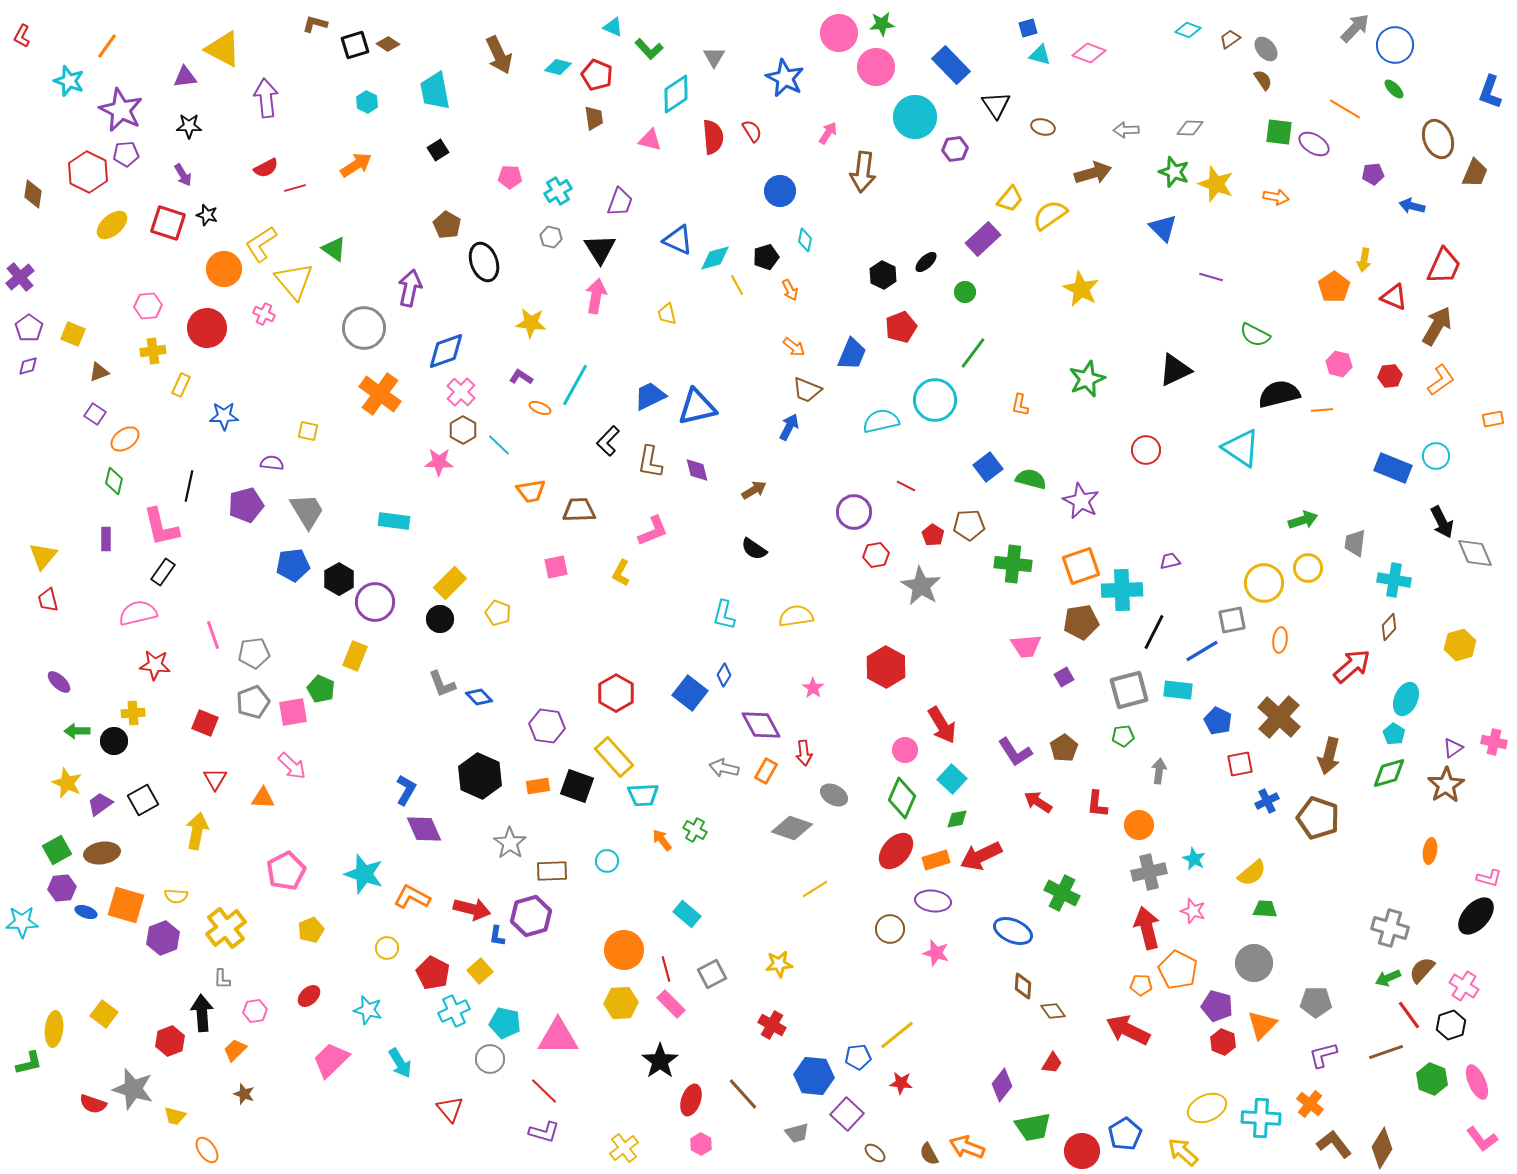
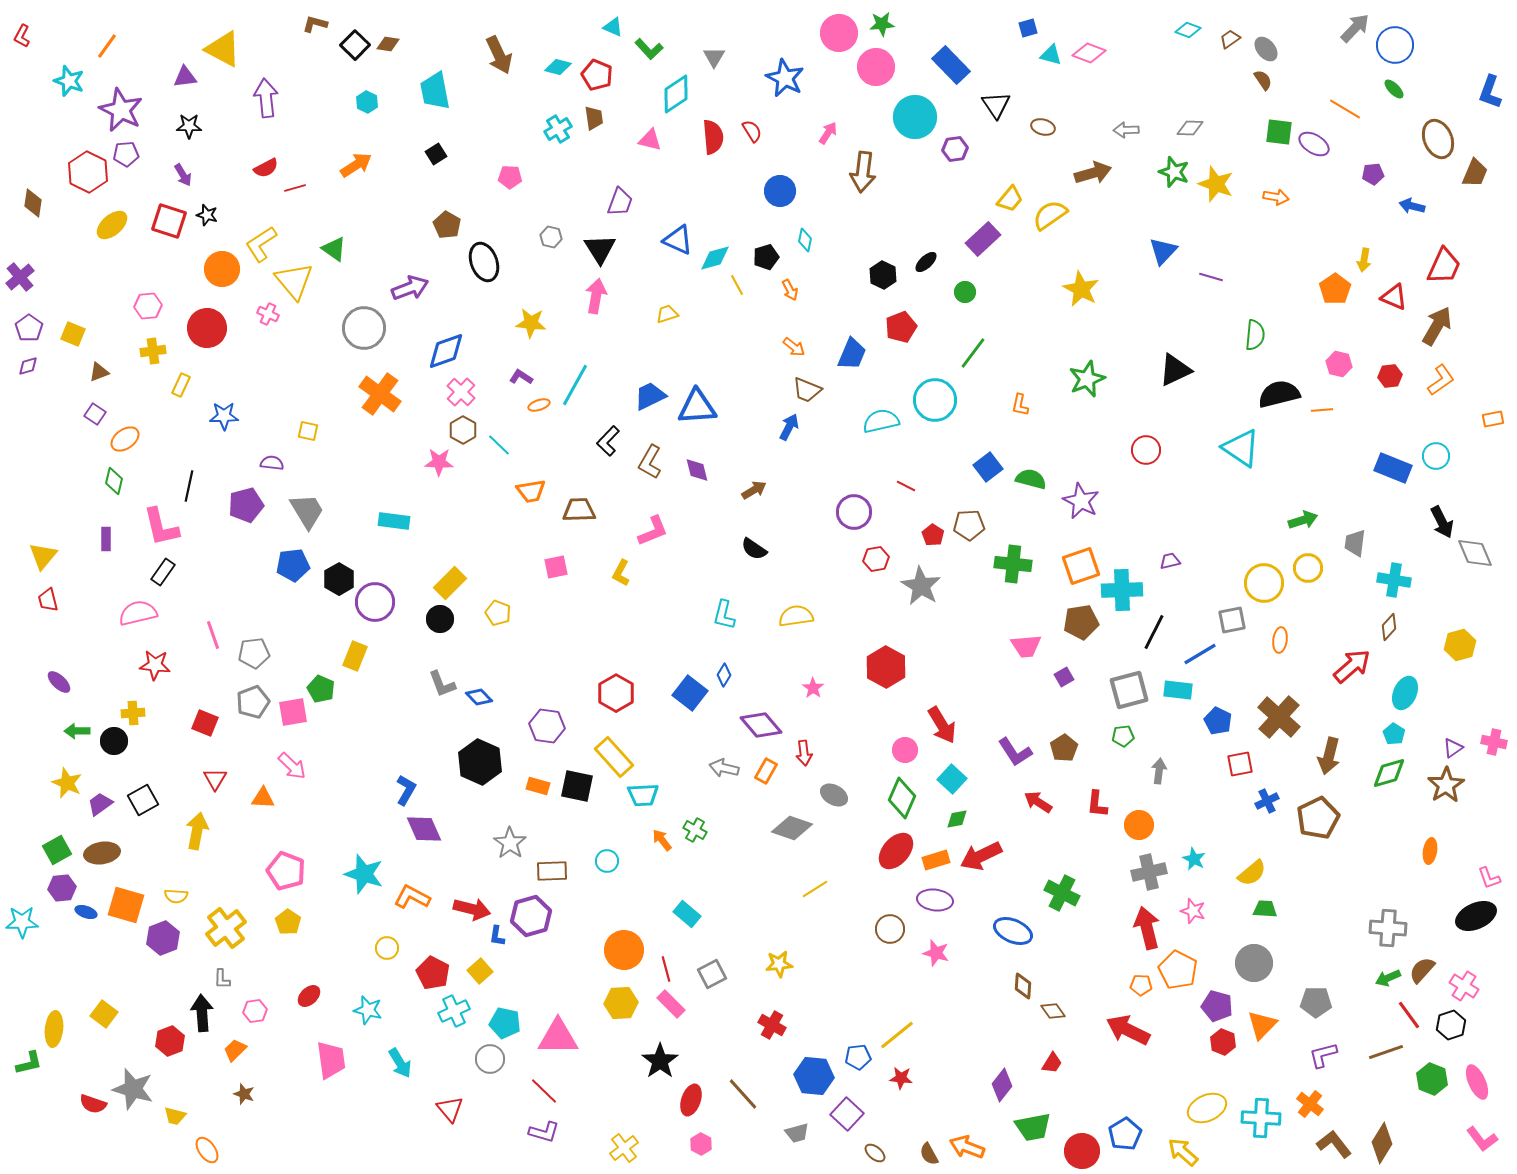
brown diamond at (388, 44): rotated 25 degrees counterclockwise
black square at (355, 45): rotated 28 degrees counterclockwise
cyan triangle at (1040, 55): moved 11 px right
black square at (438, 150): moved 2 px left, 4 px down
cyan cross at (558, 191): moved 62 px up
brown diamond at (33, 194): moved 9 px down
red square at (168, 223): moved 1 px right, 2 px up
blue triangle at (1163, 228): moved 23 px down; rotated 28 degrees clockwise
orange circle at (224, 269): moved 2 px left
orange pentagon at (1334, 287): moved 1 px right, 2 px down
purple arrow at (410, 288): rotated 57 degrees clockwise
pink cross at (264, 314): moved 4 px right
yellow trapezoid at (667, 314): rotated 85 degrees clockwise
green semicircle at (1255, 335): rotated 112 degrees counterclockwise
blue triangle at (697, 407): rotated 9 degrees clockwise
orange ellipse at (540, 408): moved 1 px left, 3 px up; rotated 40 degrees counterclockwise
brown L-shape at (650, 462): rotated 20 degrees clockwise
red hexagon at (876, 555): moved 4 px down
blue line at (1202, 651): moved 2 px left, 3 px down
cyan ellipse at (1406, 699): moved 1 px left, 6 px up
purple diamond at (761, 725): rotated 12 degrees counterclockwise
black hexagon at (480, 776): moved 14 px up
orange rectangle at (538, 786): rotated 25 degrees clockwise
black square at (577, 786): rotated 8 degrees counterclockwise
brown pentagon at (1318, 818): rotated 27 degrees clockwise
pink pentagon at (286, 871): rotated 24 degrees counterclockwise
pink L-shape at (1489, 878): rotated 55 degrees clockwise
purple ellipse at (933, 901): moved 2 px right, 1 px up
black ellipse at (1476, 916): rotated 24 degrees clockwise
gray cross at (1390, 928): moved 2 px left; rotated 12 degrees counterclockwise
yellow pentagon at (311, 930): moved 23 px left, 8 px up; rotated 15 degrees counterclockwise
pink trapezoid at (331, 1060): rotated 126 degrees clockwise
red star at (901, 1083): moved 5 px up
brown diamond at (1382, 1148): moved 5 px up
